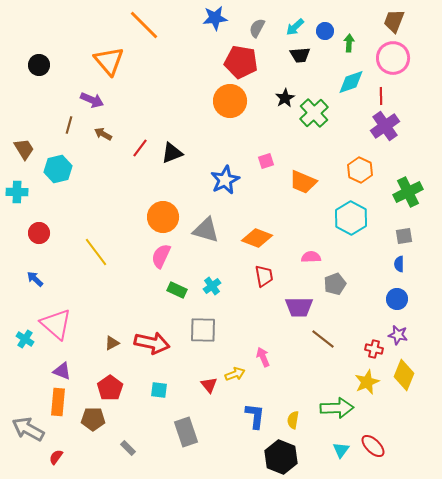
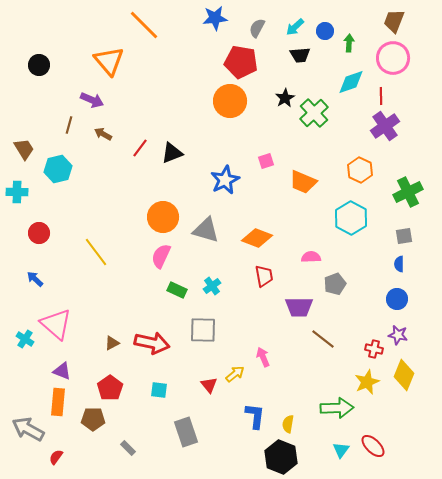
yellow arrow at (235, 374): rotated 18 degrees counterclockwise
yellow semicircle at (293, 420): moved 5 px left, 4 px down
